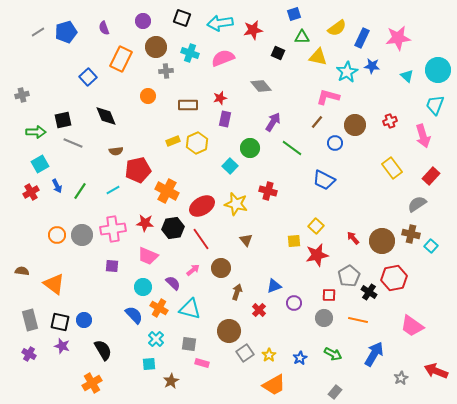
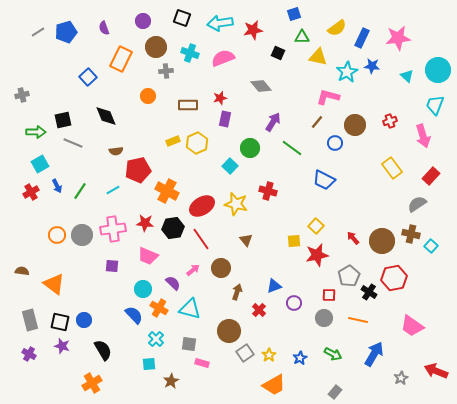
cyan circle at (143, 287): moved 2 px down
